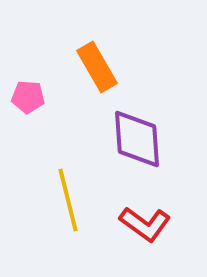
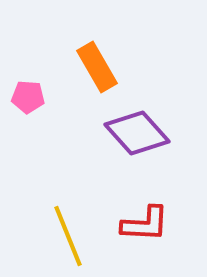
purple diamond: moved 6 px up; rotated 38 degrees counterclockwise
yellow line: moved 36 px down; rotated 8 degrees counterclockwise
red L-shape: rotated 33 degrees counterclockwise
